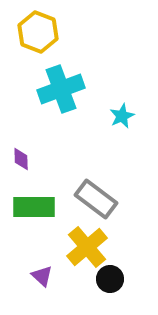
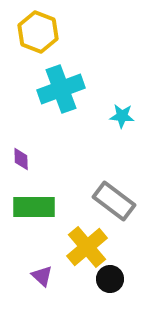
cyan star: rotated 30 degrees clockwise
gray rectangle: moved 18 px right, 2 px down
